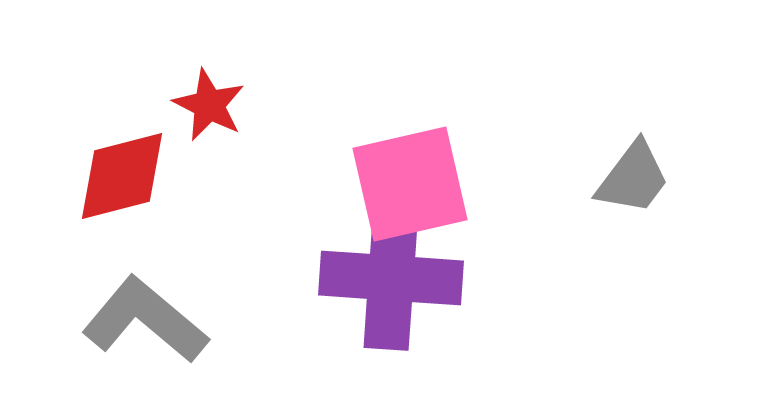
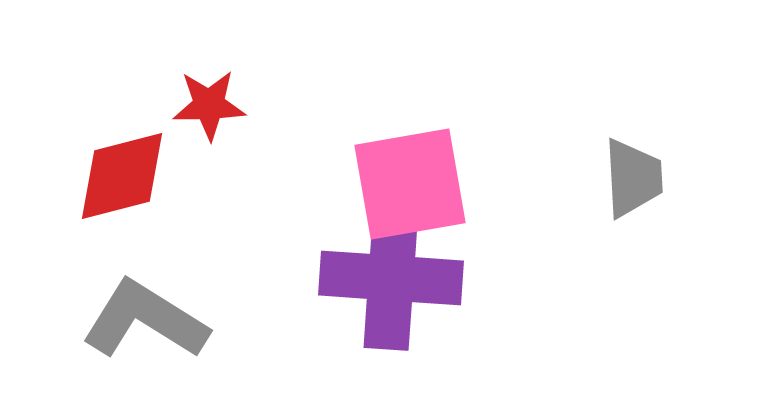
red star: rotated 28 degrees counterclockwise
gray trapezoid: rotated 40 degrees counterclockwise
pink square: rotated 3 degrees clockwise
gray L-shape: rotated 8 degrees counterclockwise
